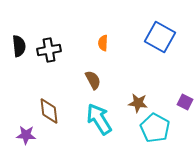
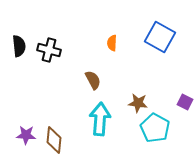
orange semicircle: moved 9 px right
black cross: rotated 25 degrees clockwise
brown diamond: moved 5 px right, 29 px down; rotated 12 degrees clockwise
cyan arrow: moved 1 px right; rotated 36 degrees clockwise
